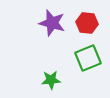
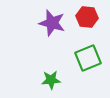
red hexagon: moved 6 px up
